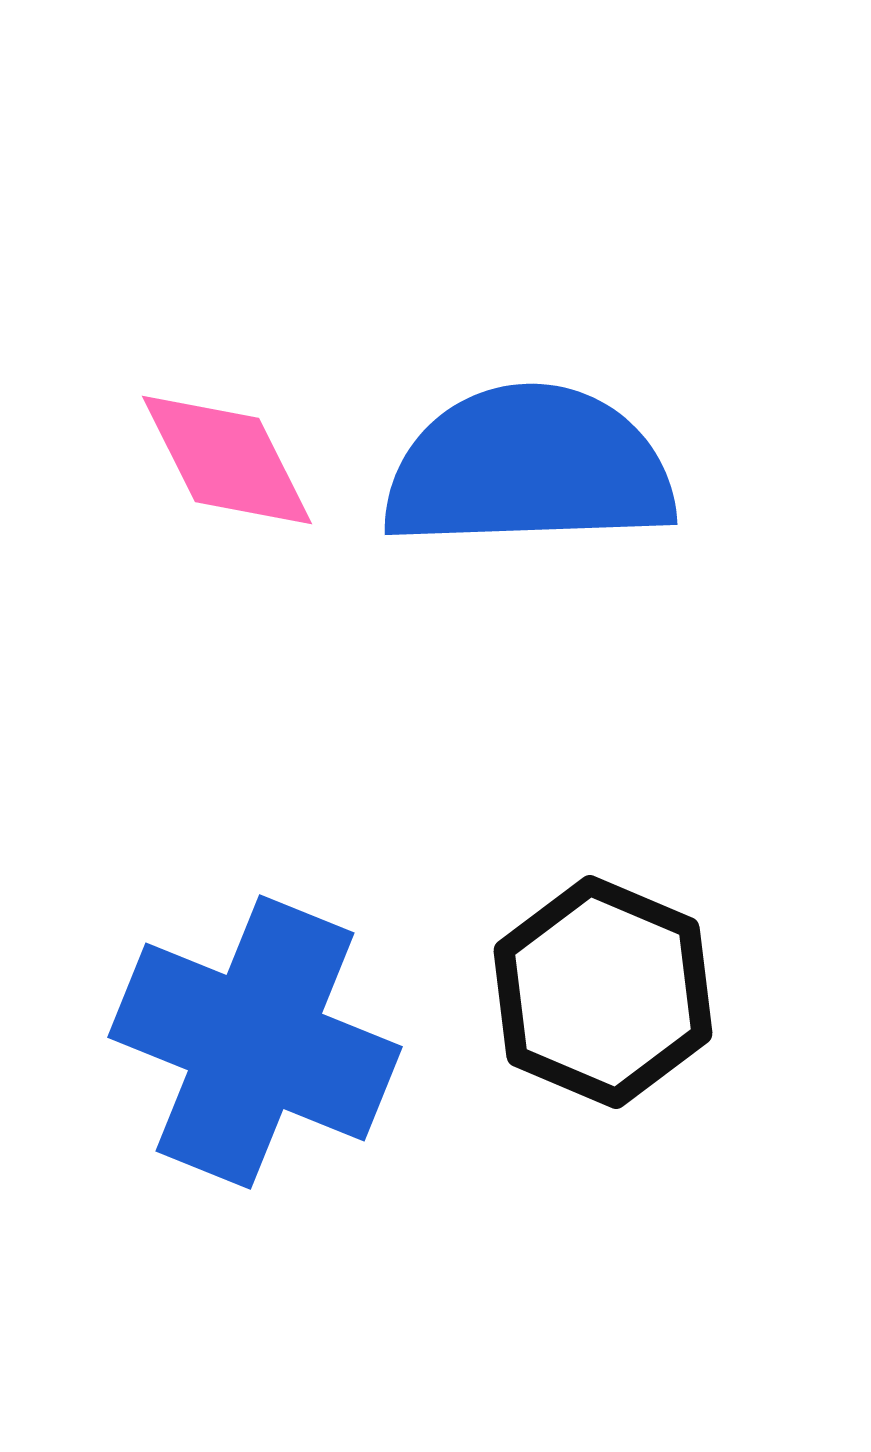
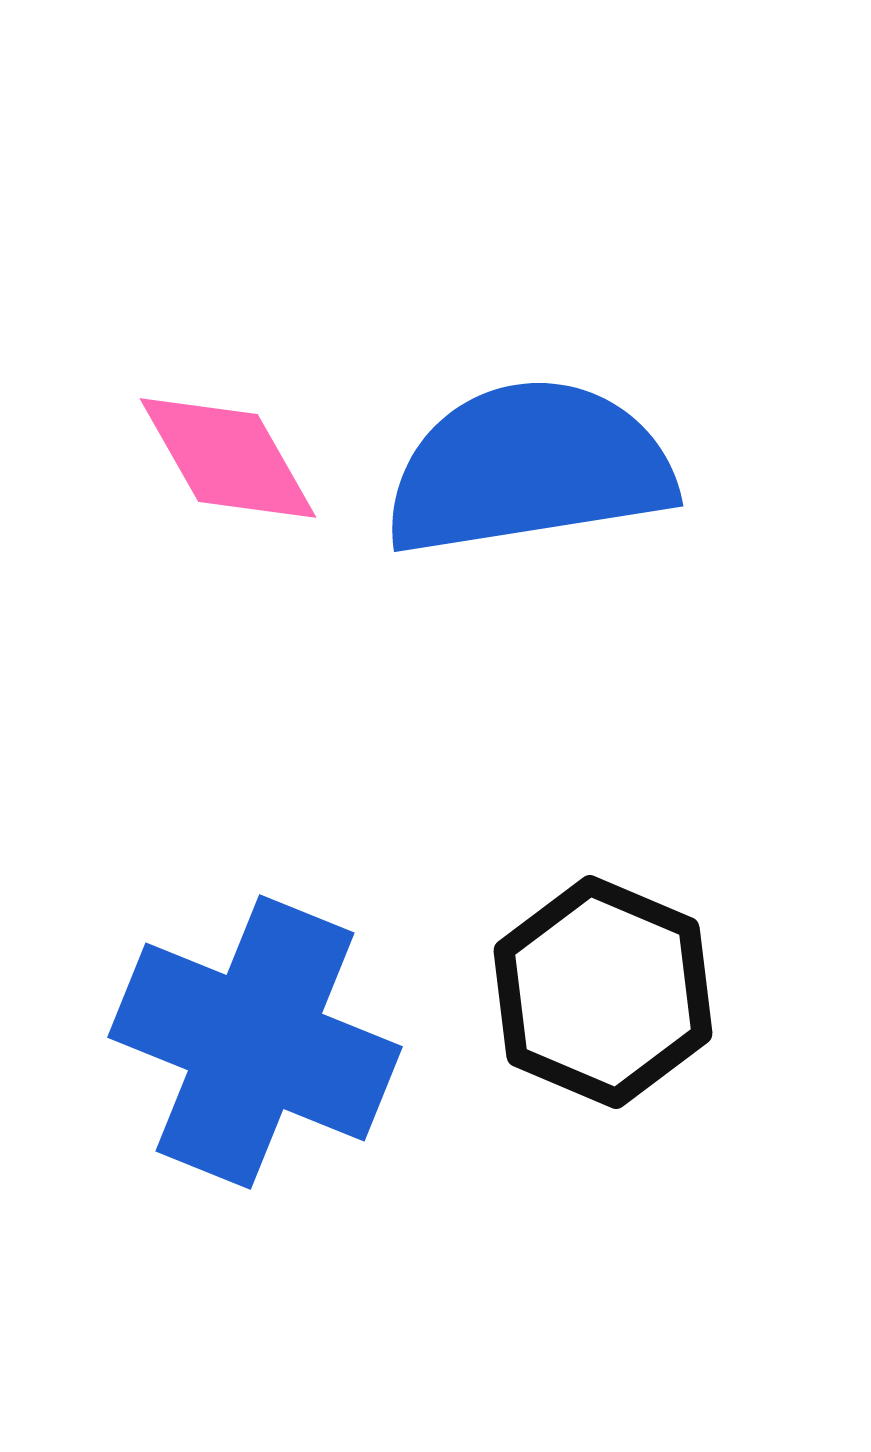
pink diamond: moved 1 px right, 2 px up; rotated 3 degrees counterclockwise
blue semicircle: rotated 7 degrees counterclockwise
